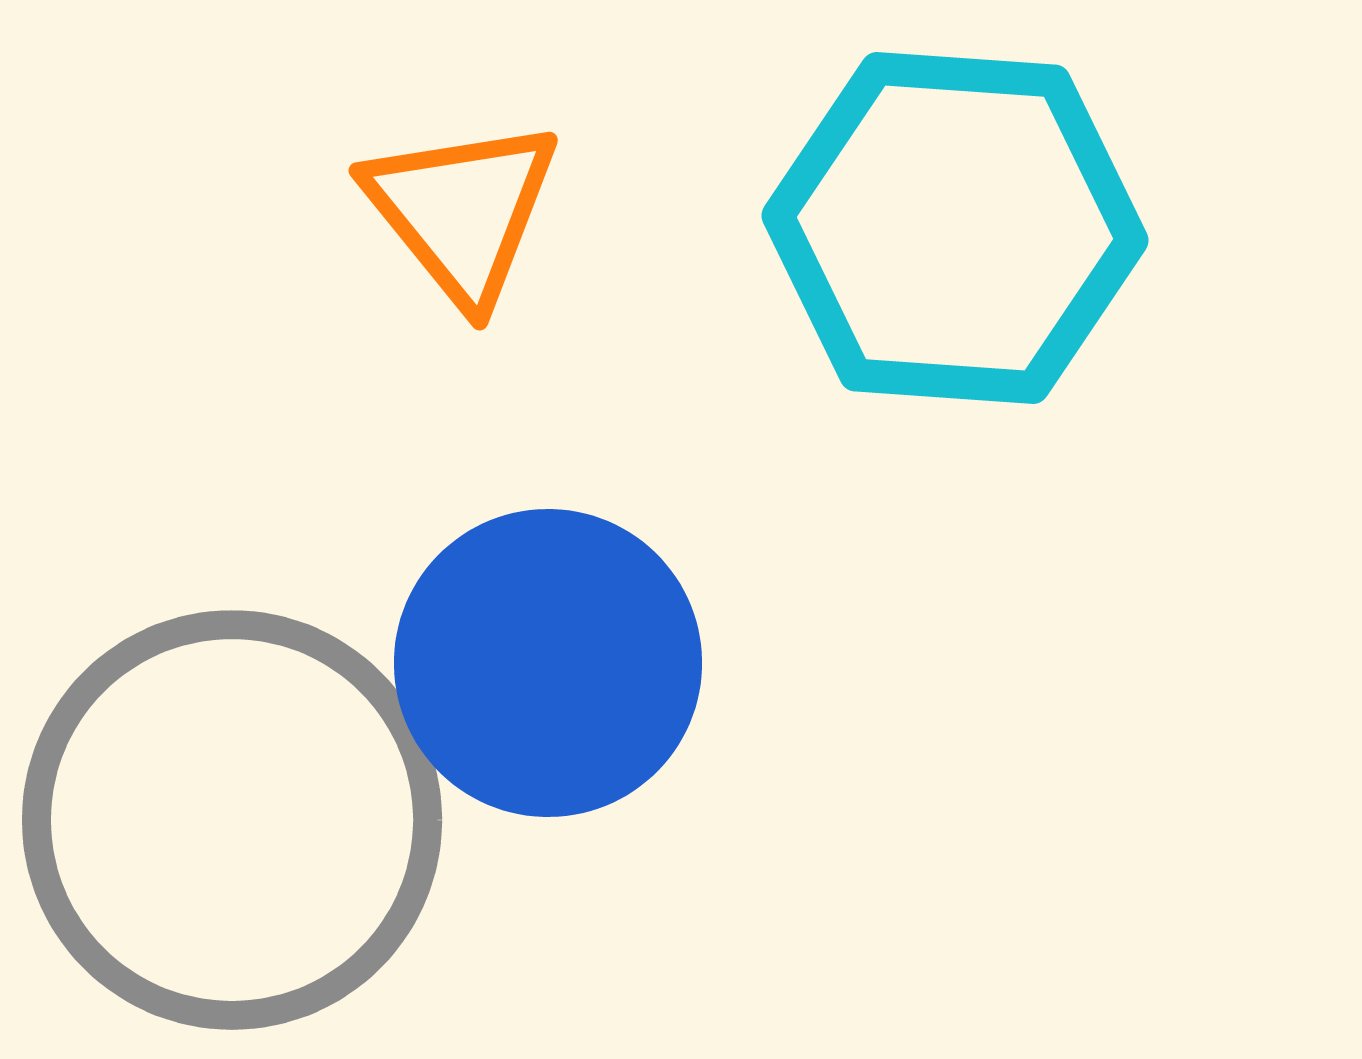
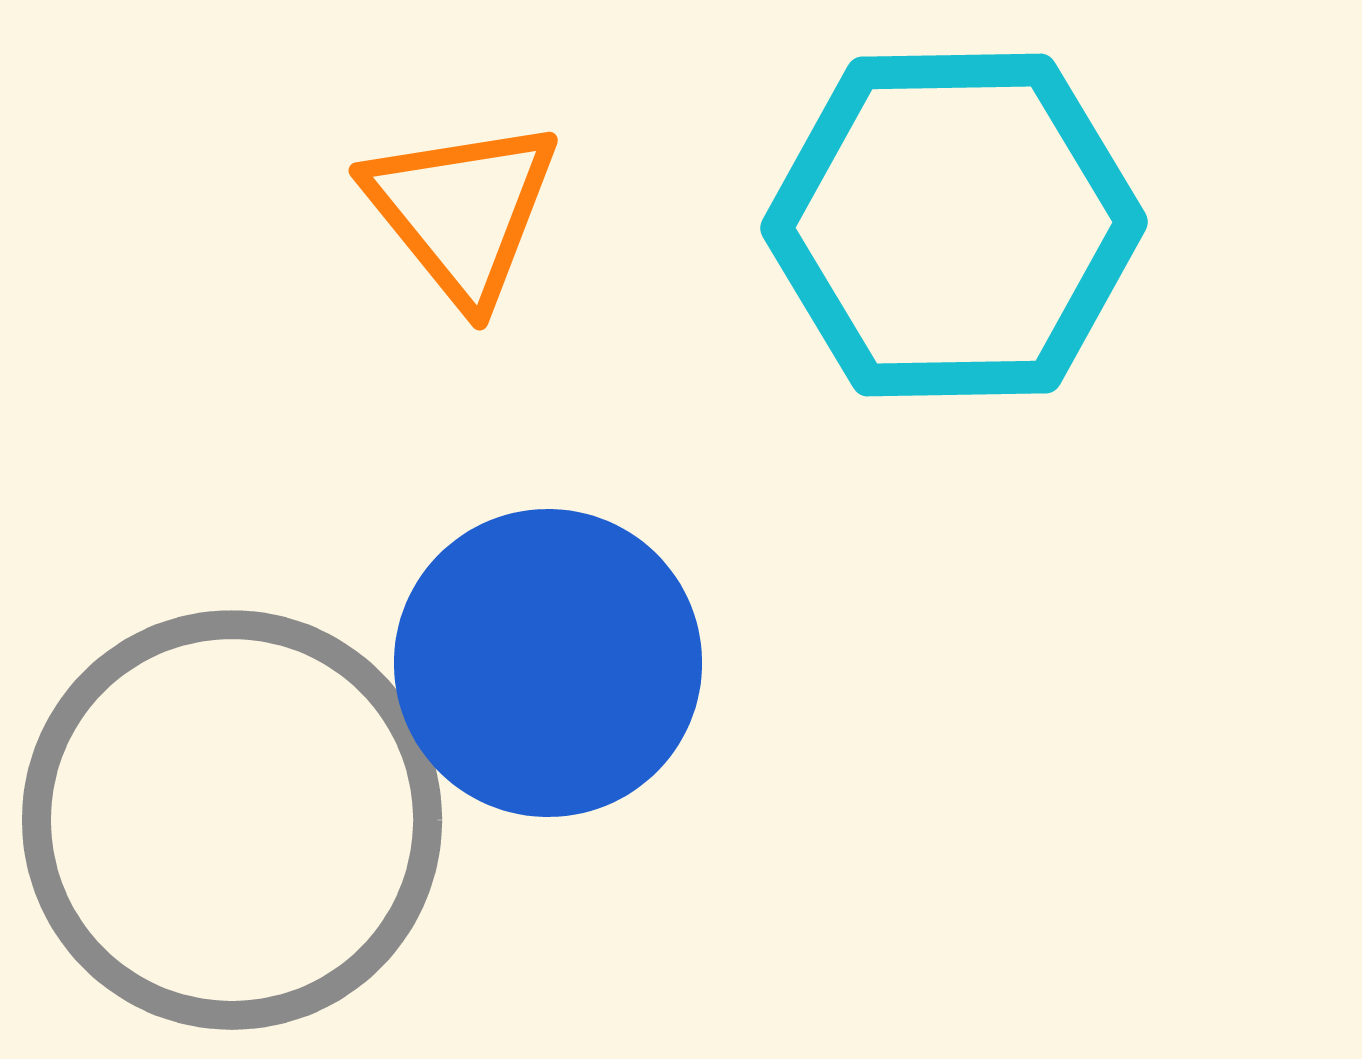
cyan hexagon: moved 1 px left, 3 px up; rotated 5 degrees counterclockwise
